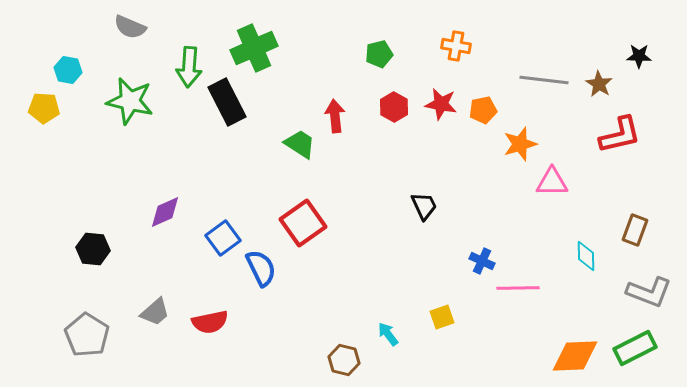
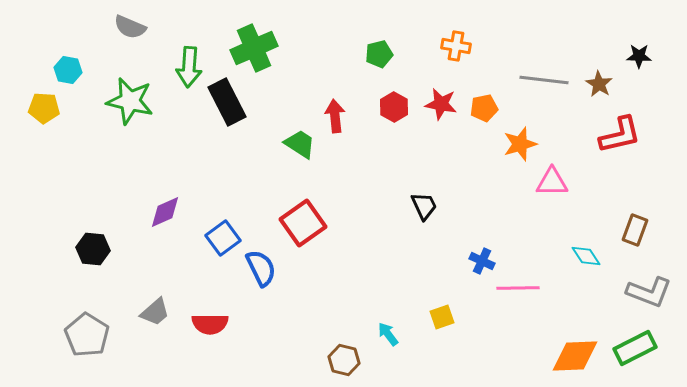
orange pentagon: moved 1 px right, 2 px up
cyan diamond: rotated 32 degrees counterclockwise
red semicircle: moved 2 px down; rotated 12 degrees clockwise
